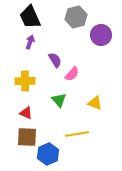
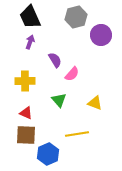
brown square: moved 1 px left, 2 px up
